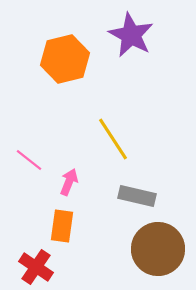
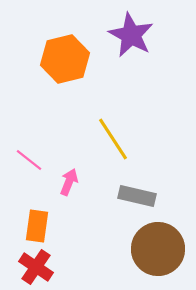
orange rectangle: moved 25 px left
